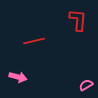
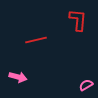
red line: moved 2 px right, 1 px up
